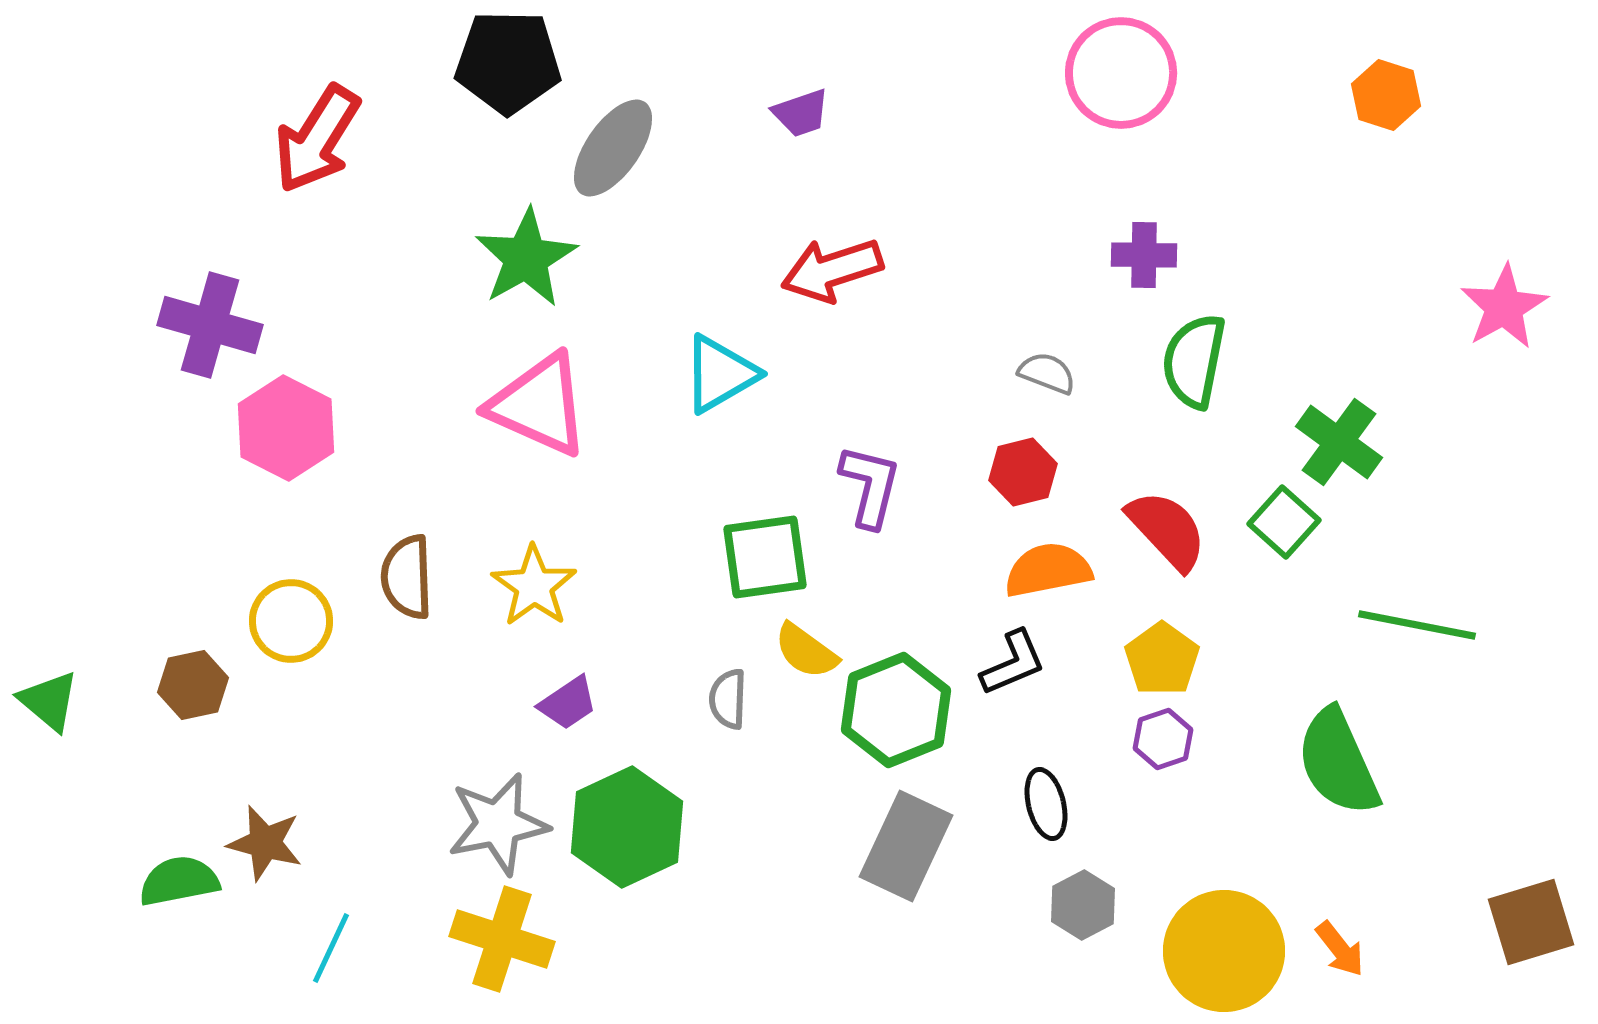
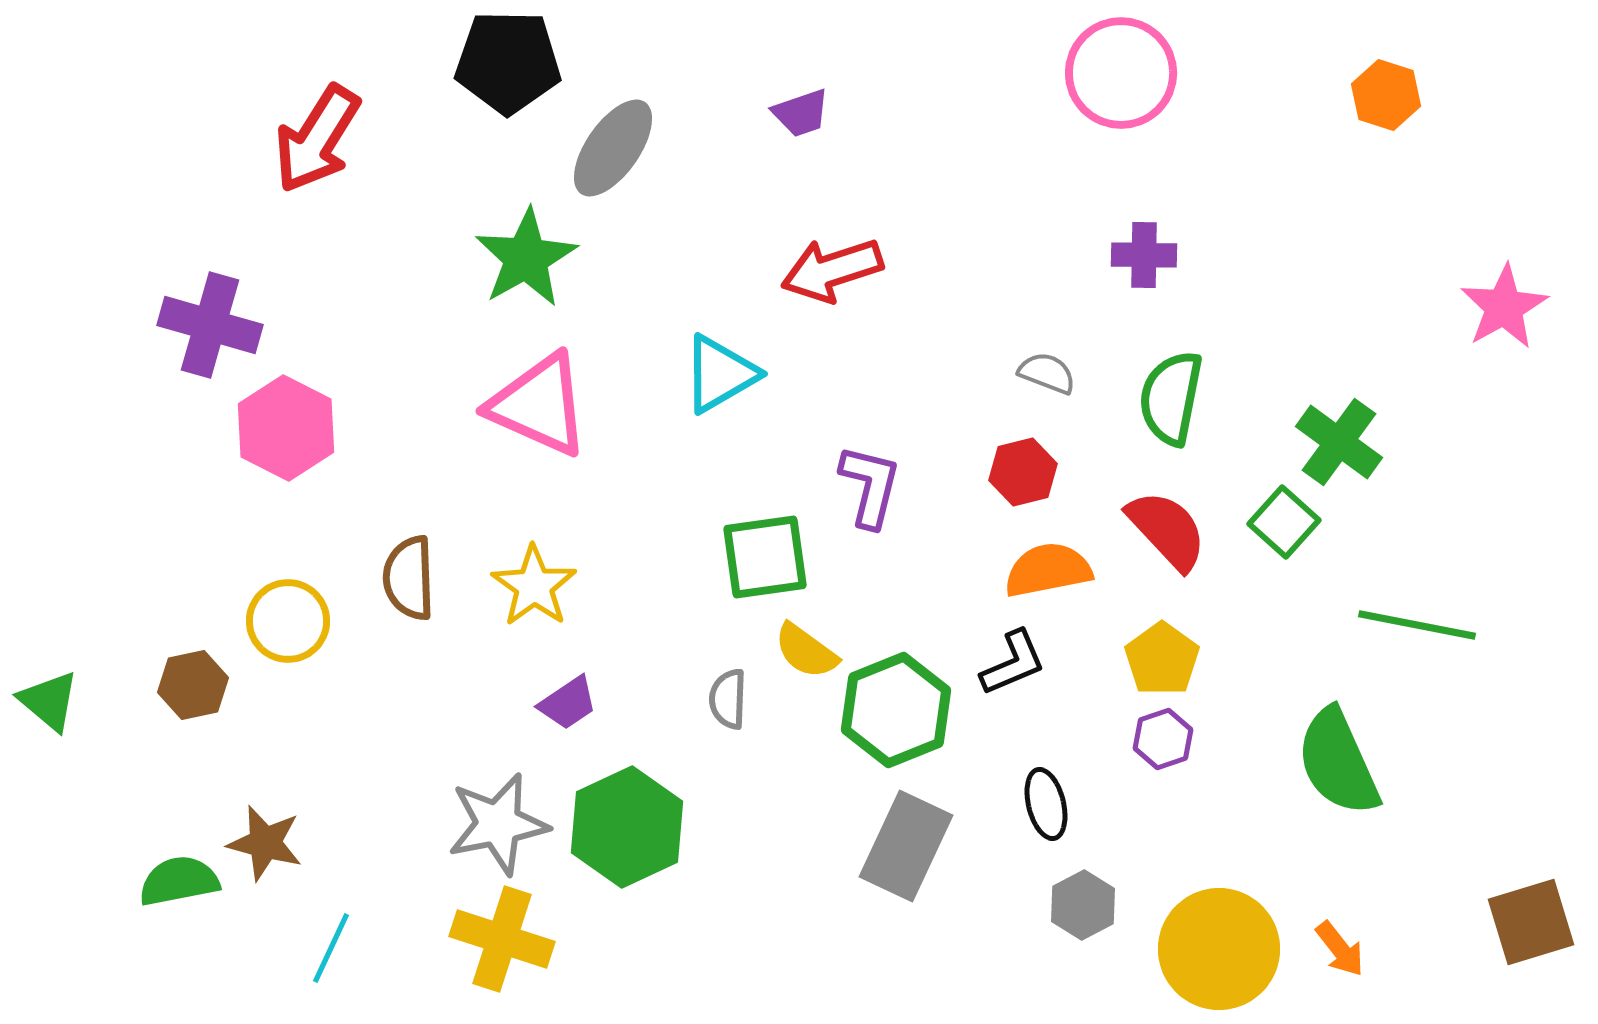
green semicircle at (1194, 361): moved 23 px left, 37 px down
brown semicircle at (407, 577): moved 2 px right, 1 px down
yellow circle at (291, 621): moved 3 px left
yellow circle at (1224, 951): moved 5 px left, 2 px up
